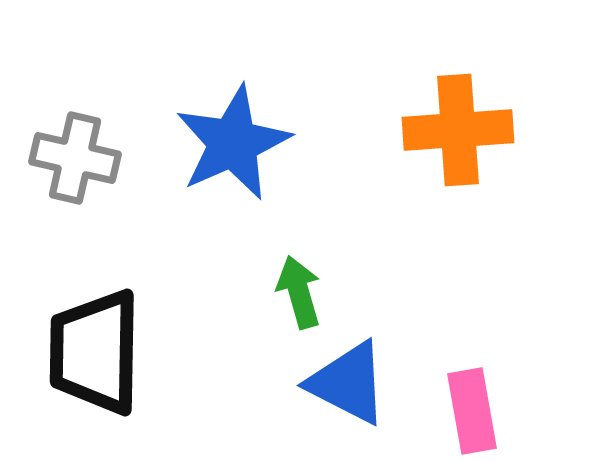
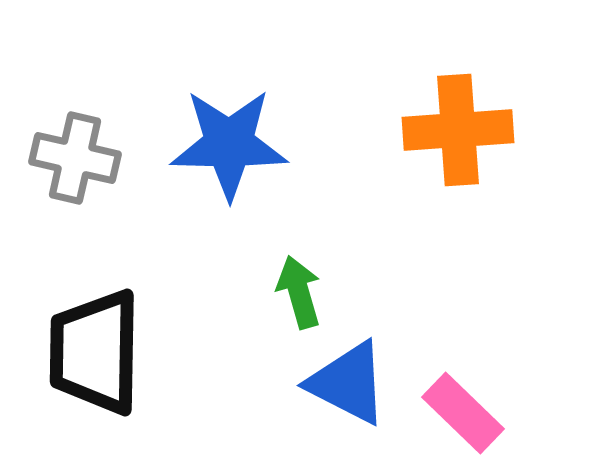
blue star: moved 4 px left, 1 px down; rotated 25 degrees clockwise
pink rectangle: moved 9 px left, 2 px down; rotated 36 degrees counterclockwise
